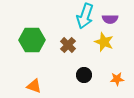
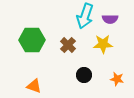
yellow star: moved 1 px left, 2 px down; rotated 24 degrees counterclockwise
orange star: rotated 16 degrees clockwise
